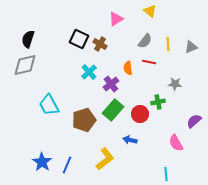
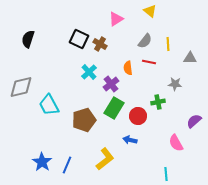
gray triangle: moved 1 px left, 11 px down; rotated 24 degrees clockwise
gray diamond: moved 4 px left, 22 px down
green rectangle: moved 1 px right, 2 px up; rotated 10 degrees counterclockwise
red circle: moved 2 px left, 2 px down
